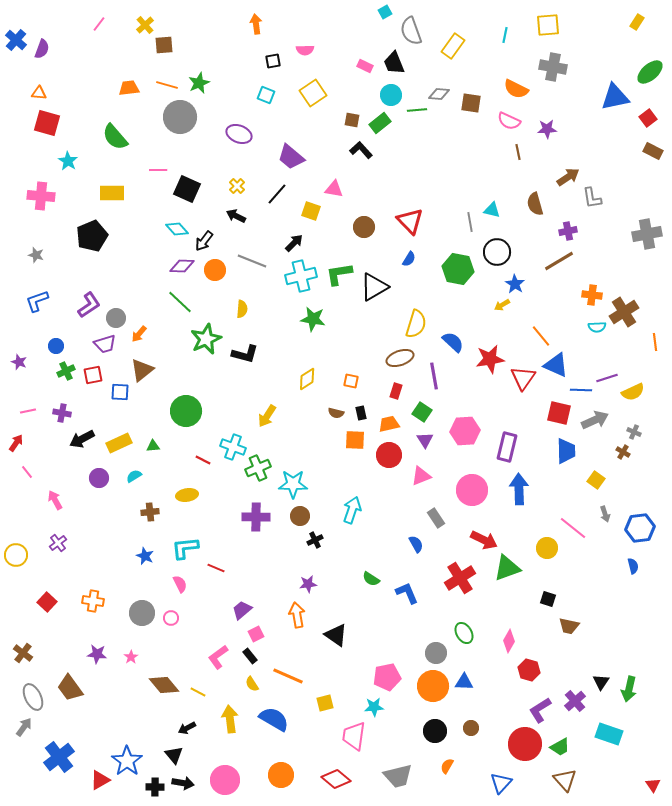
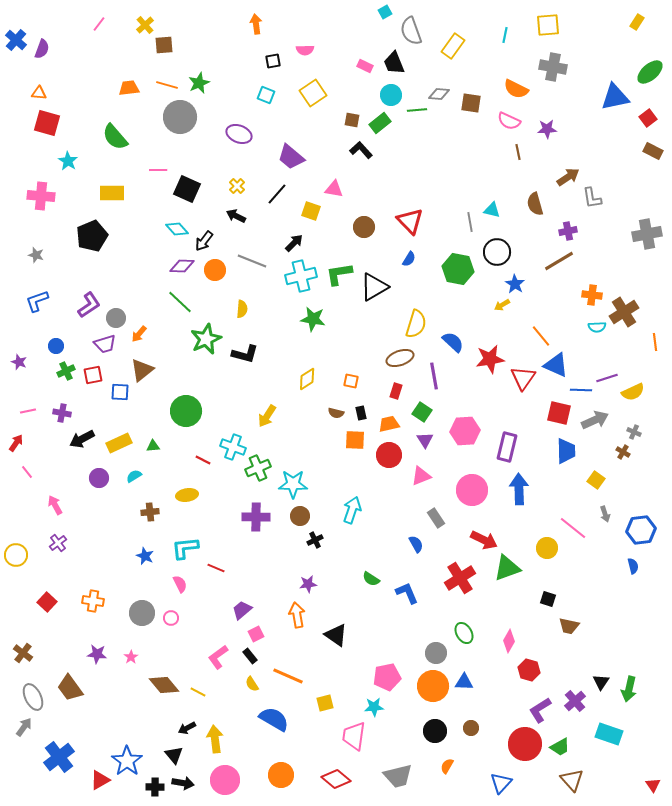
pink arrow at (55, 500): moved 5 px down
blue hexagon at (640, 528): moved 1 px right, 2 px down
yellow arrow at (230, 719): moved 15 px left, 20 px down
brown triangle at (565, 780): moved 7 px right
